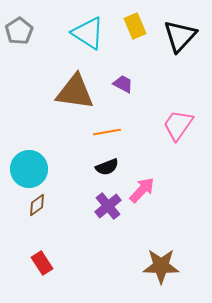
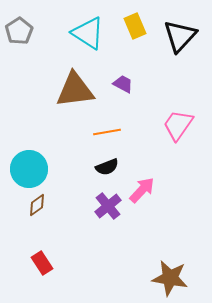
brown triangle: moved 2 px up; rotated 15 degrees counterclockwise
brown star: moved 9 px right, 12 px down; rotated 9 degrees clockwise
